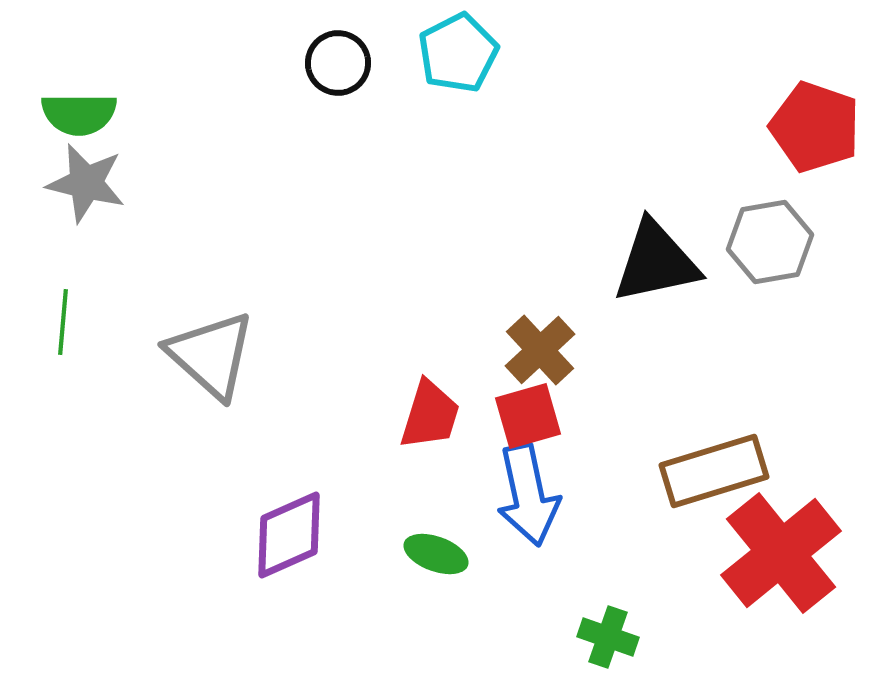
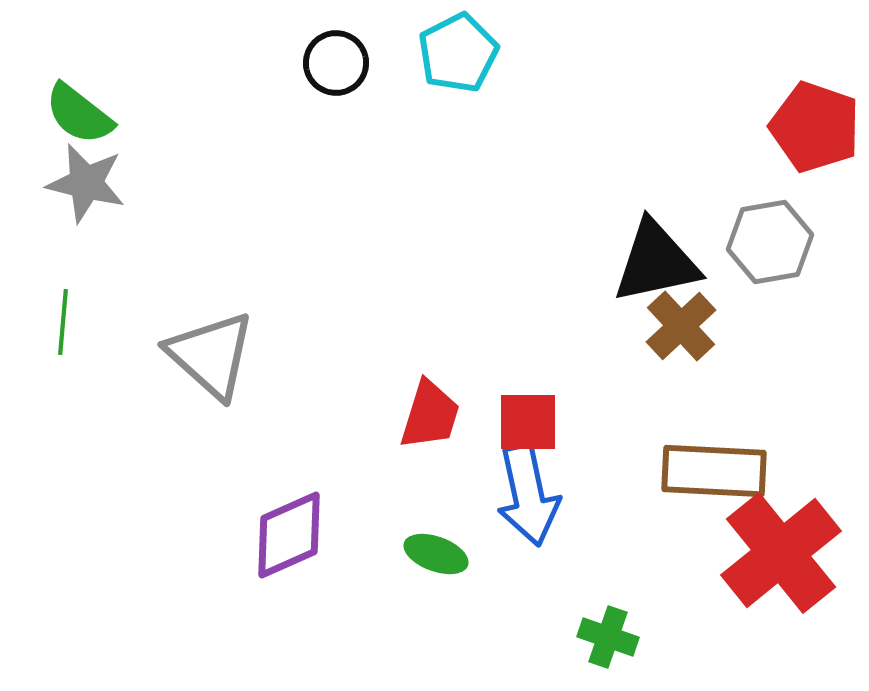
black circle: moved 2 px left
green semicircle: rotated 38 degrees clockwise
brown cross: moved 141 px right, 24 px up
red square: moved 6 px down; rotated 16 degrees clockwise
brown rectangle: rotated 20 degrees clockwise
